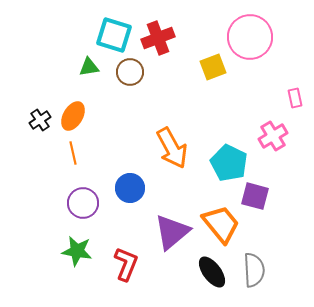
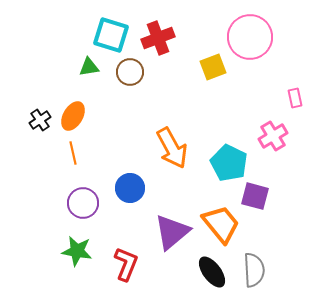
cyan square: moved 3 px left
